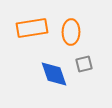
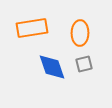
orange ellipse: moved 9 px right, 1 px down
blue diamond: moved 2 px left, 7 px up
